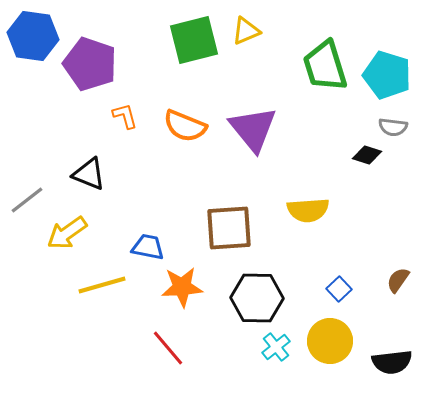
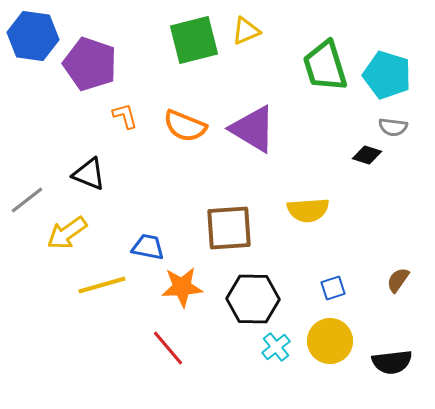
purple triangle: rotated 20 degrees counterclockwise
blue square: moved 6 px left, 1 px up; rotated 25 degrees clockwise
black hexagon: moved 4 px left, 1 px down
